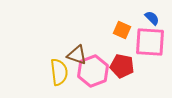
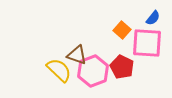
blue semicircle: moved 1 px right; rotated 84 degrees clockwise
orange square: rotated 18 degrees clockwise
pink square: moved 3 px left, 1 px down
red pentagon: moved 1 px down; rotated 15 degrees clockwise
yellow semicircle: moved 2 px up; rotated 40 degrees counterclockwise
